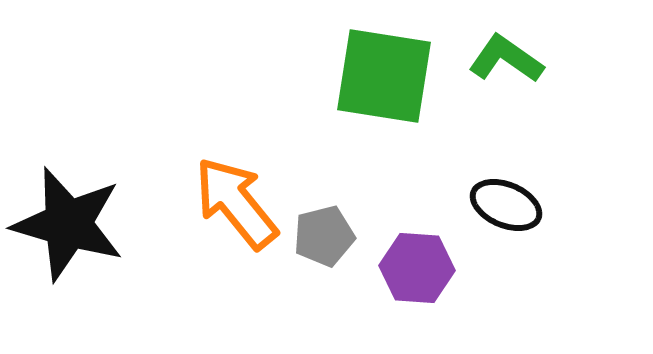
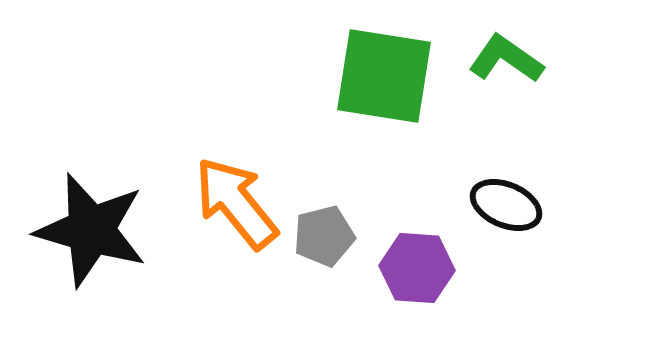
black star: moved 23 px right, 6 px down
